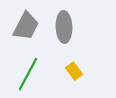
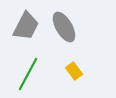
gray ellipse: rotated 28 degrees counterclockwise
